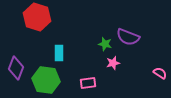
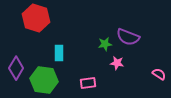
red hexagon: moved 1 px left, 1 px down
green star: rotated 24 degrees counterclockwise
pink star: moved 4 px right; rotated 24 degrees clockwise
purple diamond: rotated 10 degrees clockwise
pink semicircle: moved 1 px left, 1 px down
green hexagon: moved 2 px left
